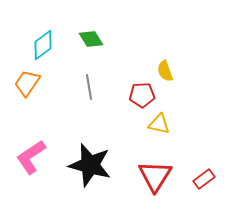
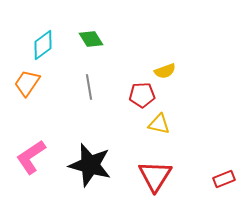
yellow semicircle: rotated 90 degrees counterclockwise
red rectangle: moved 20 px right; rotated 15 degrees clockwise
